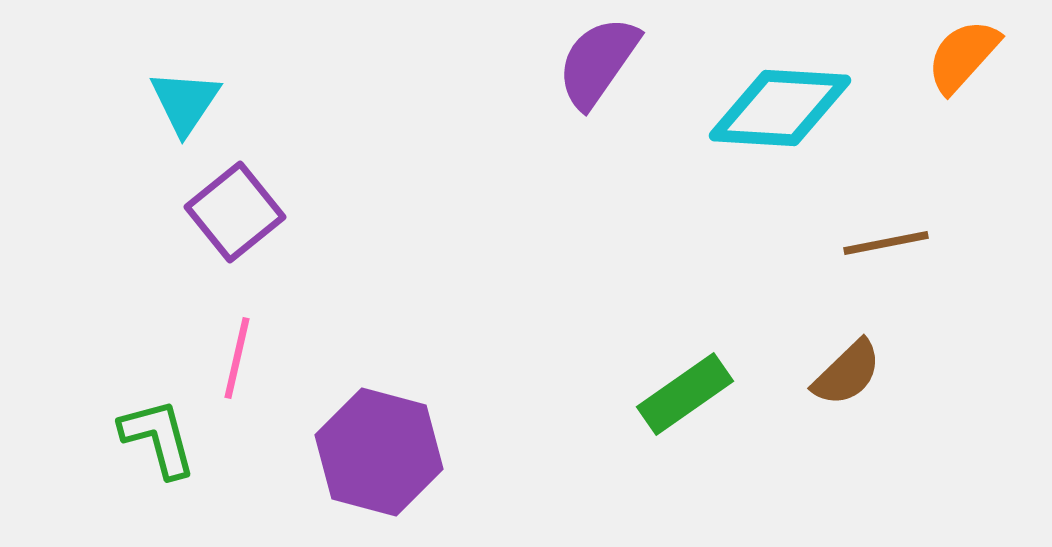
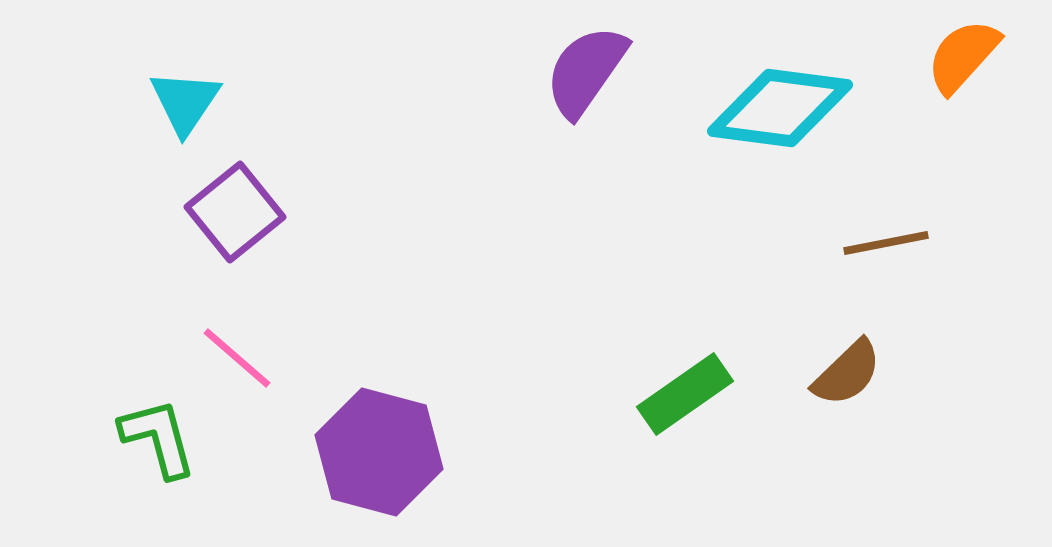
purple semicircle: moved 12 px left, 9 px down
cyan diamond: rotated 4 degrees clockwise
pink line: rotated 62 degrees counterclockwise
